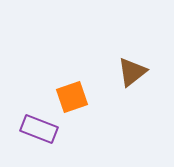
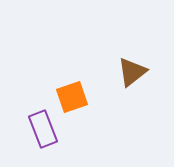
purple rectangle: moved 4 px right; rotated 48 degrees clockwise
